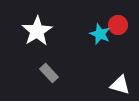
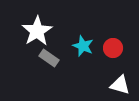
red circle: moved 5 px left, 23 px down
cyan star: moved 17 px left, 12 px down
gray rectangle: moved 15 px up; rotated 12 degrees counterclockwise
